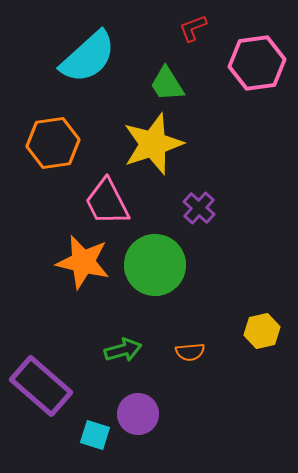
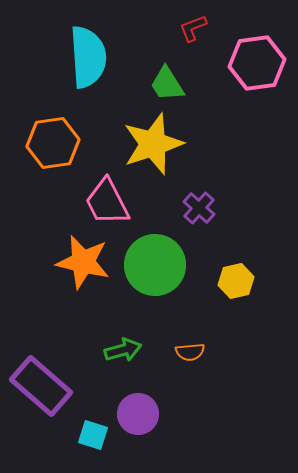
cyan semicircle: rotated 52 degrees counterclockwise
yellow hexagon: moved 26 px left, 50 px up
cyan square: moved 2 px left
